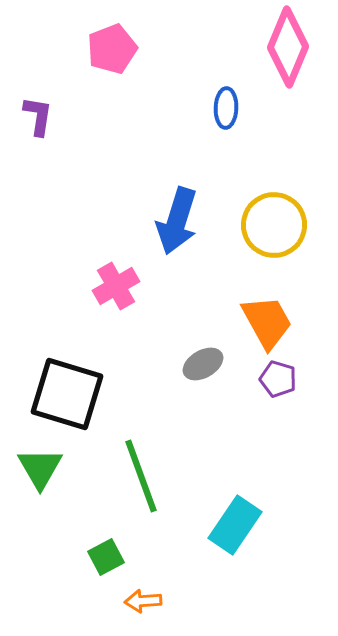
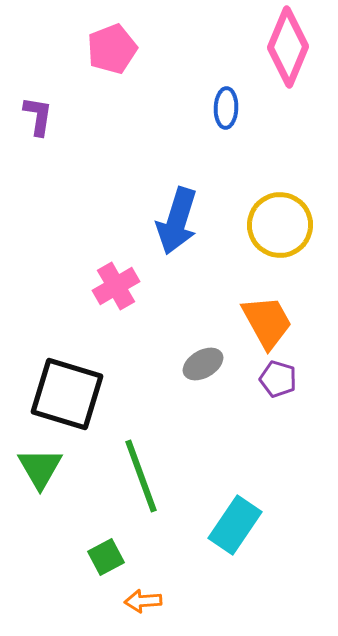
yellow circle: moved 6 px right
